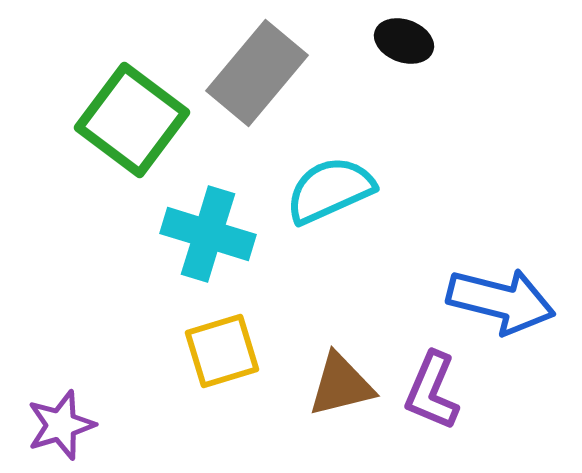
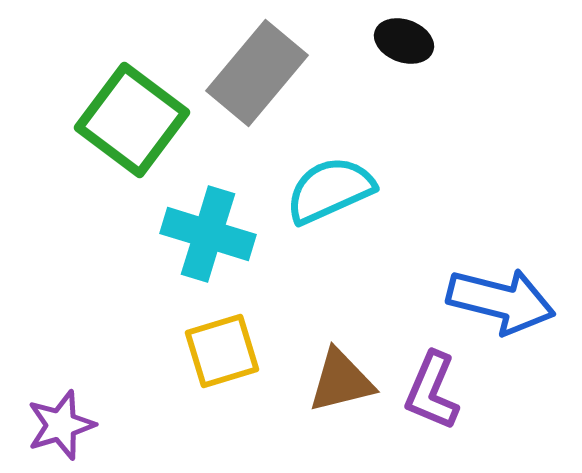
brown triangle: moved 4 px up
